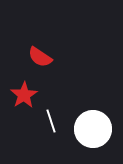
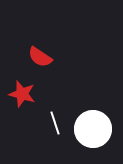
red star: moved 2 px left, 1 px up; rotated 24 degrees counterclockwise
white line: moved 4 px right, 2 px down
